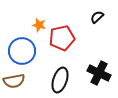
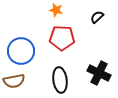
orange star: moved 17 px right, 15 px up
red pentagon: rotated 15 degrees clockwise
blue circle: moved 1 px left
black ellipse: rotated 25 degrees counterclockwise
